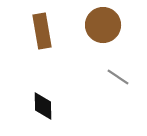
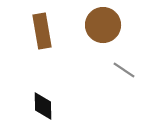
gray line: moved 6 px right, 7 px up
